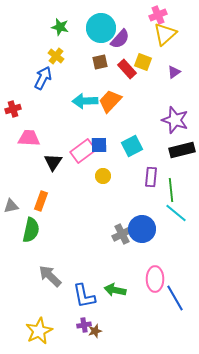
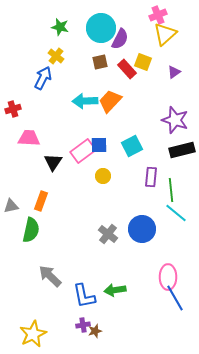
purple semicircle: rotated 15 degrees counterclockwise
gray cross: moved 14 px left; rotated 24 degrees counterclockwise
pink ellipse: moved 13 px right, 2 px up
green arrow: rotated 20 degrees counterclockwise
purple cross: moved 1 px left
yellow star: moved 6 px left, 3 px down
